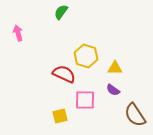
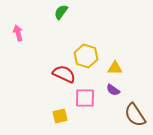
pink square: moved 2 px up
